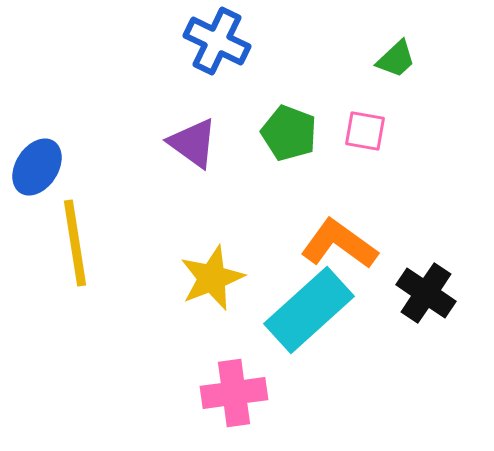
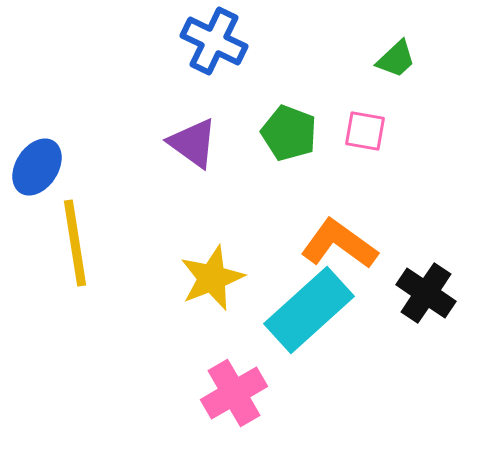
blue cross: moved 3 px left
pink cross: rotated 22 degrees counterclockwise
